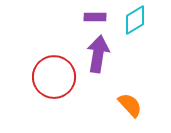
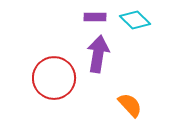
cyan diamond: rotated 76 degrees clockwise
red circle: moved 1 px down
